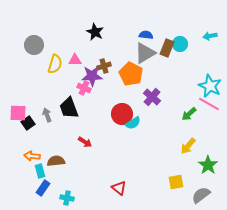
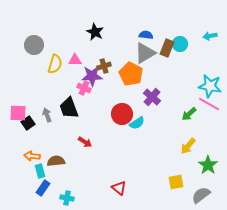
cyan star: rotated 15 degrees counterclockwise
cyan semicircle: moved 4 px right
